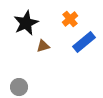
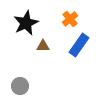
blue rectangle: moved 5 px left, 3 px down; rotated 15 degrees counterclockwise
brown triangle: rotated 16 degrees clockwise
gray circle: moved 1 px right, 1 px up
